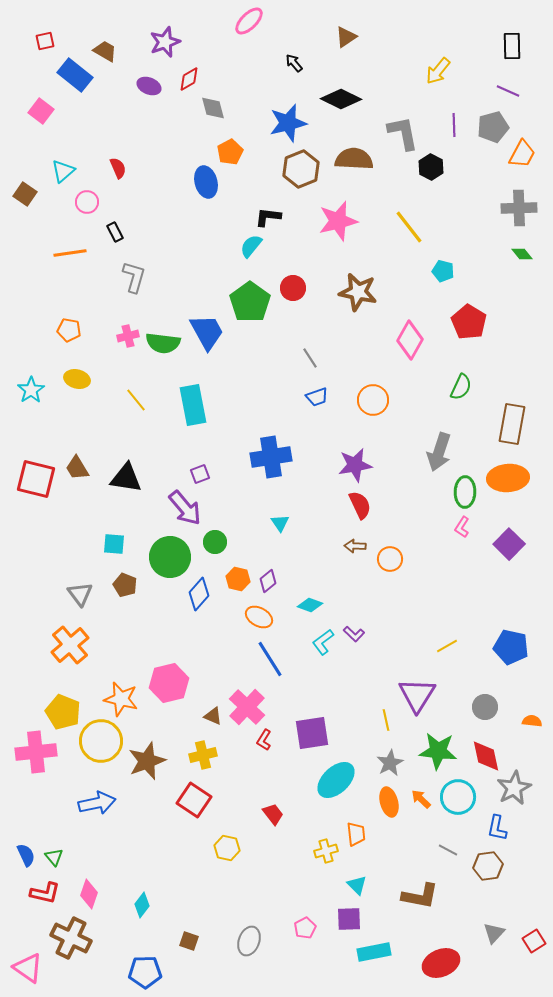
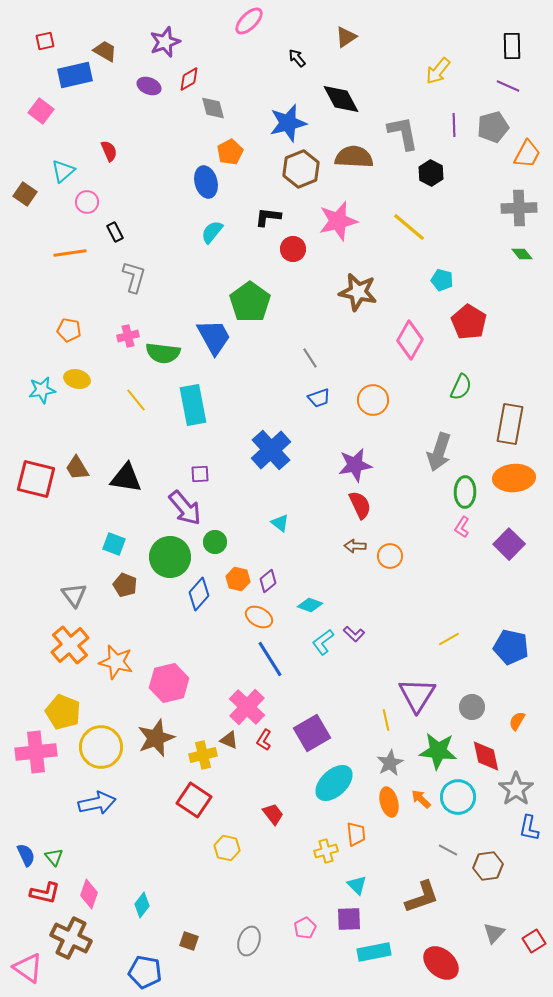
black arrow at (294, 63): moved 3 px right, 5 px up
blue rectangle at (75, 75): rotated 52 degrees counterclockwise
purple line at (508, 91): moved 5 px up
black diamond at (341, 99): rotated 36 degrees clockwise
orange trapezoid at (522, 154): moved 5 px right
brown semicircle at (354, 159): moved 2 px up
black hexagon at (431, 167): moved 6 px down
red semicircle at (118, 168): moved 9 px left, 17 px up
yellow line at (409, 227): rotated 12 degrees counterclockwise
cyan semicircle at (251, 246): moved 39 px left, 14 px up
cyan pentagon at (443, 271): moved 1 px left, 9 px down
red circle at (293, 288): moved 39 px up
blue trapezoid at (207, 332): moved 7 px right, 5 px down
green semicircle at (163, 343): moved 10 px down
cyan star at (31, 390): moved 11 px right; rotated 24 degrees clockwise
blue trapezoid at (317, 397): moved 2 px right, 1 px down
brown rectangle at (512, 424): moved 2 px left
blue cross at (271, 457): moved 7 px up; rotated 33 degrees counterclockwise
purple square at (200, 474): rotated 18 degrees clockwise
orange ellipse at (508, 478): moved 6 px right
cyan triangle at (280, 523): rotated 18 degrees counterclockwise
cyan square at (114, 544): rotated 15 degrees clockwise
orange circle at (390, 559): moved 3 px up
gray triangle at (80, 594): moved 6 px left, 1 px down
yellow line at (447, 646): moved 2 px right, 7 px up
orange star at (121, 699): moved 5 px left, 37 px up
gray circle at (485, 707): moved 13 px left
brown triangle at (213, 716): moved 16 px right, 24 px down
orange semicircle at (532, 721): moved 15 px left; rotated 66 degrees counterclockwise
purple square at (312, 733): rotated 21 degrees counterclockwise
yellow circle at (101, 741): moved 6 px down
brown star at (147, 761): moved 9 px right, 23 px up
cyan ellipse at (336, 780): moved 2 px left, 3 px down
gray star at (514, 788): moved 2 px right, 1 px down; rotated 8 degrees counterclockwise
blue L-shape at (497, 828): moved 32 px right
brown L-shape at (420, 896): moved 2 px right, 1 px down; rotated 30 degrees counterclockwise
red ellipse at (441, 963): rotated 63 degrees clockwise
blue pentagon at (145, 972): rotated 12 degrees clockwise
